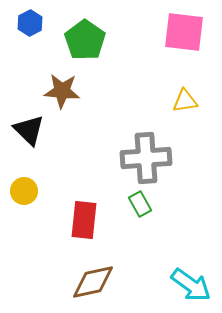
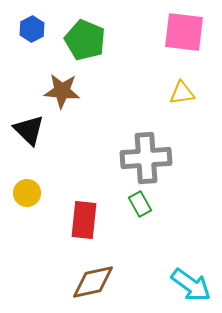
blue hexagon: moved 2 px right, 6 px down
green pentagon: rotated 12 degrees counterclockwise
yellow triangle: moved 3 px left, 8 px up
yellow circle: moved 3 px right, 2 px down
